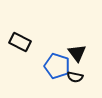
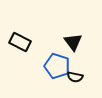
black triangle: moved 4 px left, 11 px up
